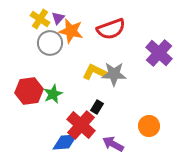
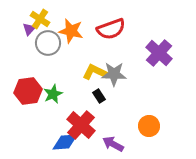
purple triangle: moved 29 px left, 11 px down
gray circle: moved 2 px left
red hexagon: moved 1 px left
black rectangle: moved 2 px right, 11 px up; rotated 64 degrees counterclockwise
